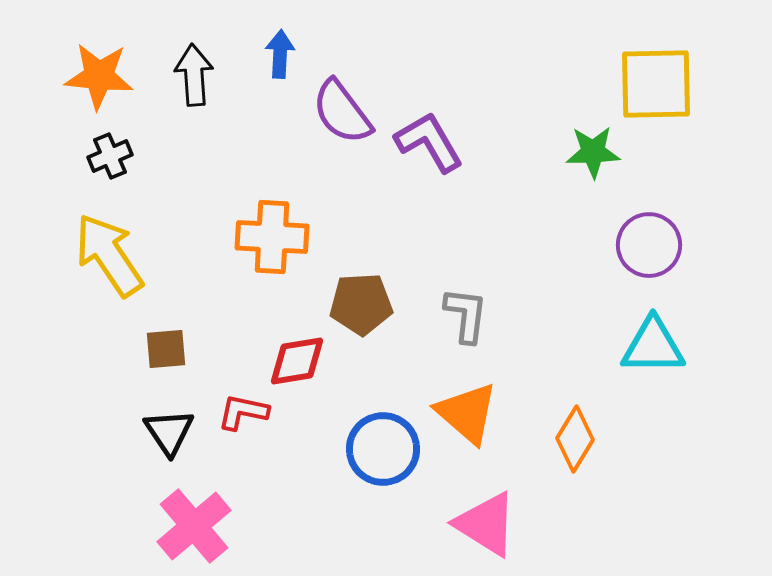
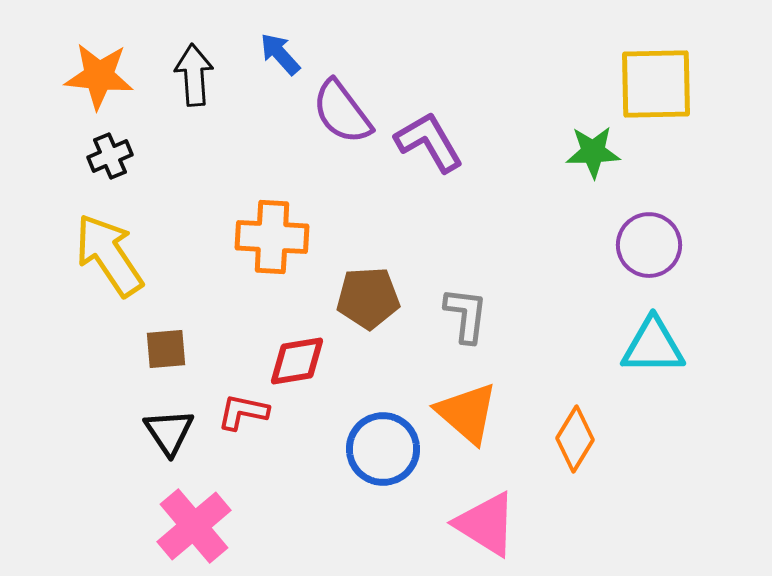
blue arrow: rotated 45 degrees counterclockwise
brown pentagon: moved 7 px right, 6 px up
